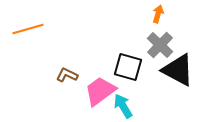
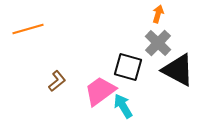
gray cross: moved 2 px left, 2 px up
brown L-shape: moved 10 px left, 6 px down; rotated 115 degrees clockwise
